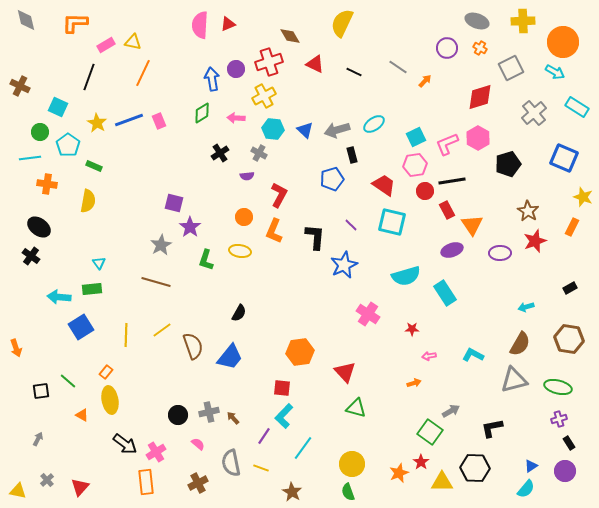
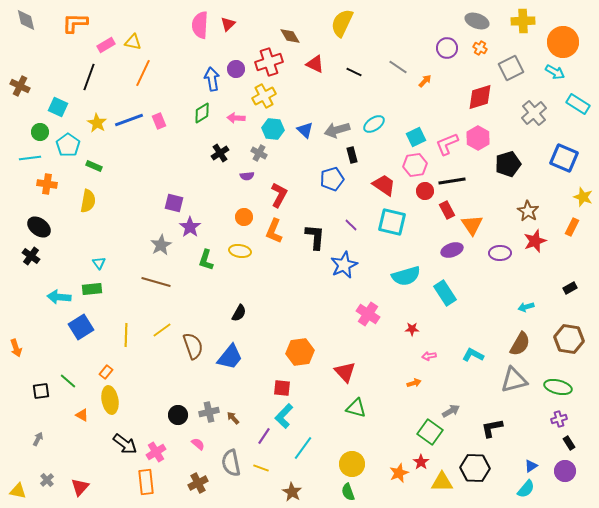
red triangle at (228, 24): rotated 21 degrees counterclockwise
cyan rectangle at (577, 107): moved 1 px right, 3 px up
